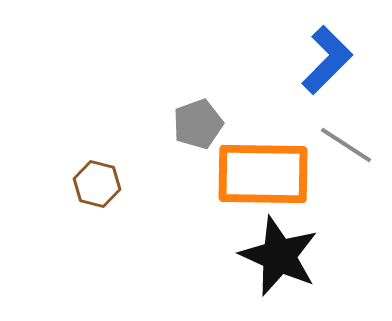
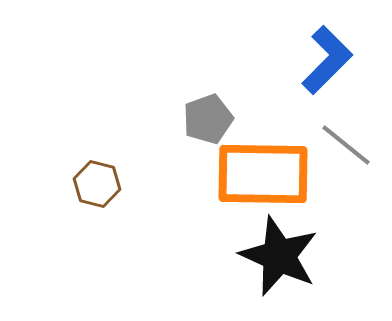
gray pentagon: moved 10 px right, 5 px up
gray line: rotated 6 degrees clockwise
